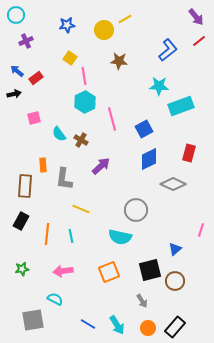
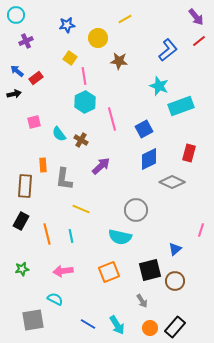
yellow circle at (104, 30): moved 6 px left, 8 px down
cyan star at (159, 86): rotated 18 degrees clockwise
pink square at (34, 118): moved 4 px down
gray diamond at (173, 184): moved 1 px left, 2 px up
orange line at (47, 234): rotated 20 degrees counterclockwise
orange circle at (148, 328): moved 2 px right
